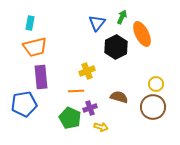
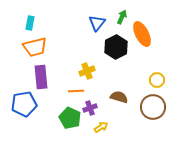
yellow circle: moved 1 px right, 4 px up
yellow arrow: rotated 48 degrees counterclockwise
